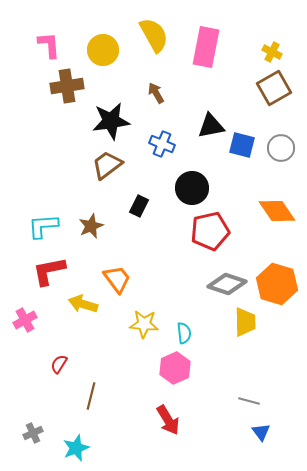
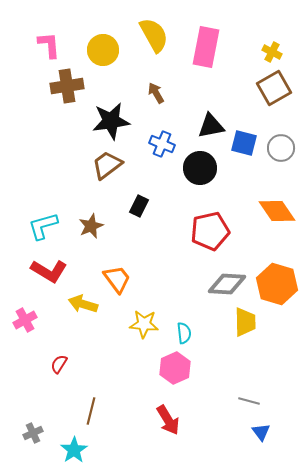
blue square: moved 2 px right, 2 px up
black circle: moved 8 px right, 20 px up
cyan L-shape: rotated 12 degrees counterclockwise
red L-shape: rotated 138 degrees counterclockwise
gray diamond: rotated 15 degrees counterclockwise
brown line: moved 15 px down
cyan star: moved 2 px left, 2 px down; rotated 12 degrees counterclockwise
